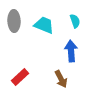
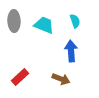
brown arrow: rotated 42 degrees counterclockwise
